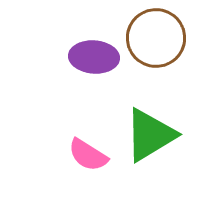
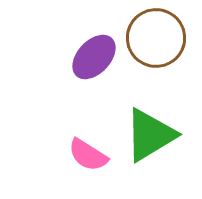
purple ellipse: rotated 51 degrees counterclockwise
